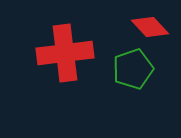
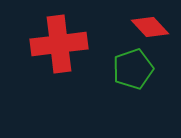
red cross: moved 6 px left, 9 px up
